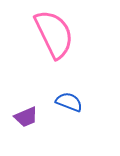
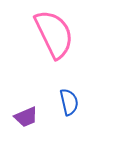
blue semicircle: rotated 56 degrees clockwise
